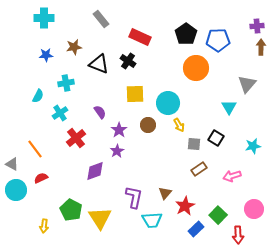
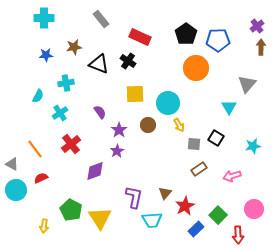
purple cross at (257, 26): rotated 32 degrees counterclockwise
red cross at (76, 138): moved 5 px left, 6 px down
